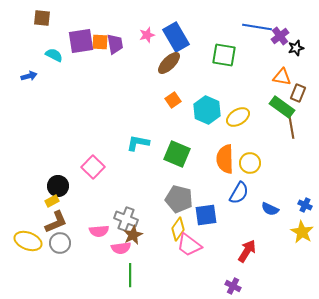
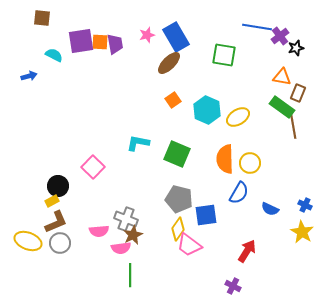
brown line at (291, 125): moved 2 px right
